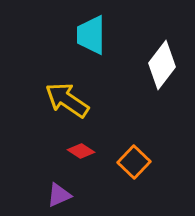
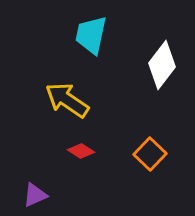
cyan trapezoid: rotated 12 degrees clockwise
orange square: moved 16 px right, 8 px up
purple triangle: moved 24 px left
